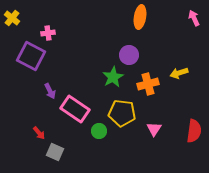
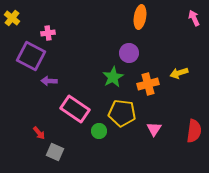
purple circle: moved 2 px up
purple arrow: moved 1 px left, 10 px up; rotated 119 degrees clockwise
